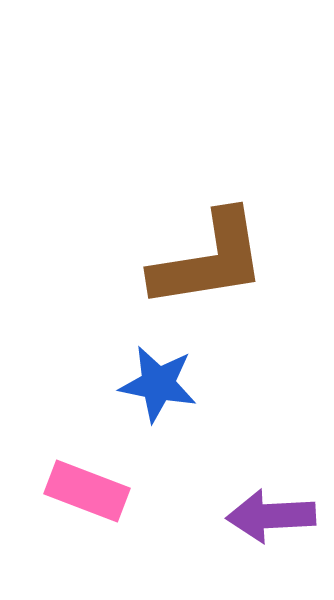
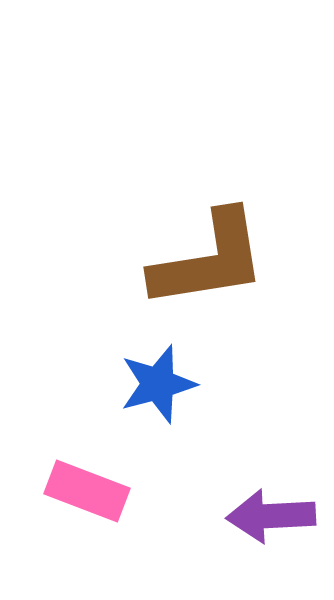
blue star: rotated 26 degrees counterclockwise
